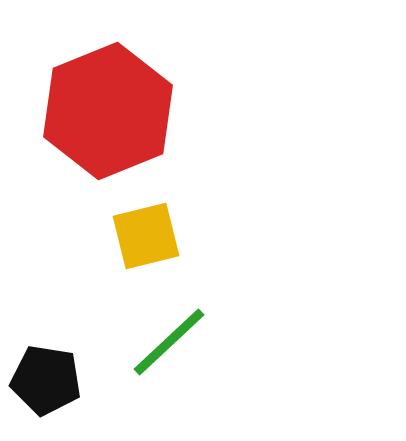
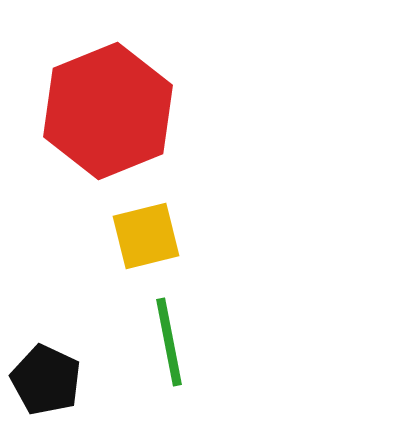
green line: rotated 58 degrees counterclockwise
black pentagon: rotated 16 degrees clockwise
